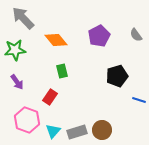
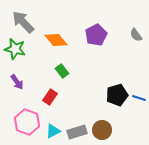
gray arrow: moved 4 px down
purple pentagon: moved 3 px left, 1 px up
green star: moved 1 px up; rotated 20 degrees clockwise
green rectangle: rotated 24 degrees counterclockwise
black pentagon: moved 19 px down
blue line: moved 2 px up
pink hexagon: moved 2 px down
cyan triangle: rotated 21 degrees clockwise
